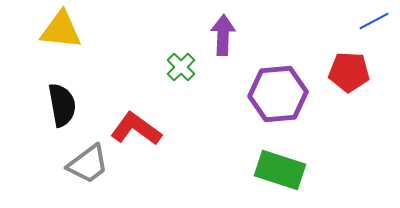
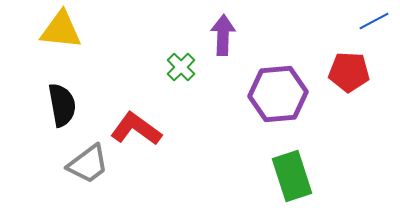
green rectangle: moved 12 px right, 6 px down; rotated 54 degrees clockwise
